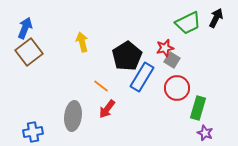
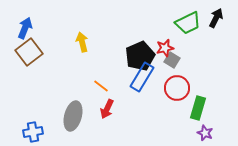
black pentagon: moved 13 px right; rotated 8 degrees clockwise
red arrow: rotated 12 degrees counterclockwise
gray ellipse: rotated 8 degrees clockwise
